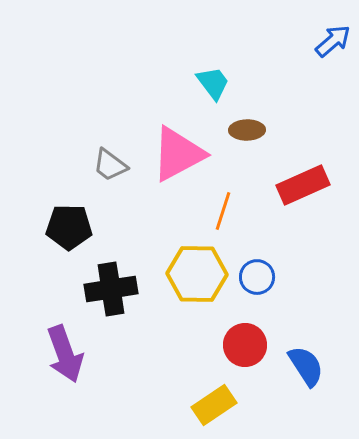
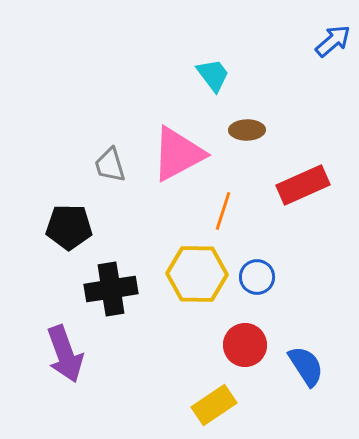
cyan trapezoid: moved 8 px up
gray trapezoid: rotated 36 degrees clockwise
